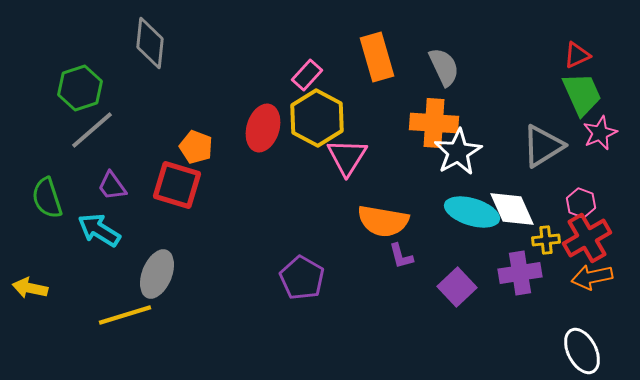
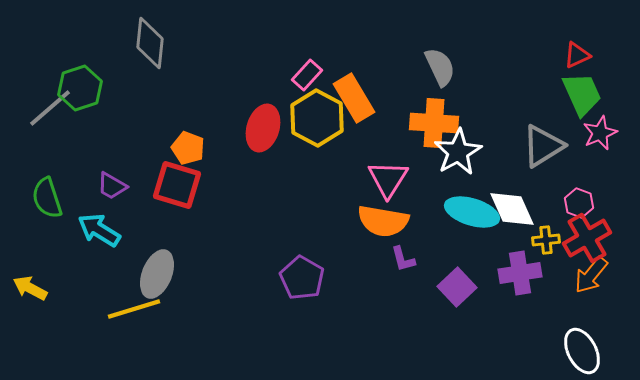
orange rectangle: moved 23 px left, 41 px down; rotated 15 degrees counterclockwise
gray semicircle: moved 4 px left
gray line: moved 42 px left, 22 px up
orange pentagon: moved 8 px left, 1 px down
pink triangle: moved 41 px right, 22 px down
purple trapezoid: rotated 24 degrees counterclockwise
pink hexagon: moved 2 px left
purple L-shape: moved 2 px right, 3 px down
orange arrow: moved 1 px left, 2 px up; rotated 39 degrees counterclockwise
yellow arrow: rotated 16 degrees clockwise
yellow line: moved 9 px right, 6 px up
